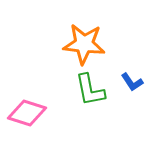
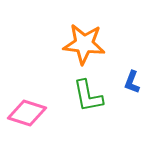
blue L-shape: rotated 55 degrees clockwise
green L-shape: moved 2 px left, 6 px down
